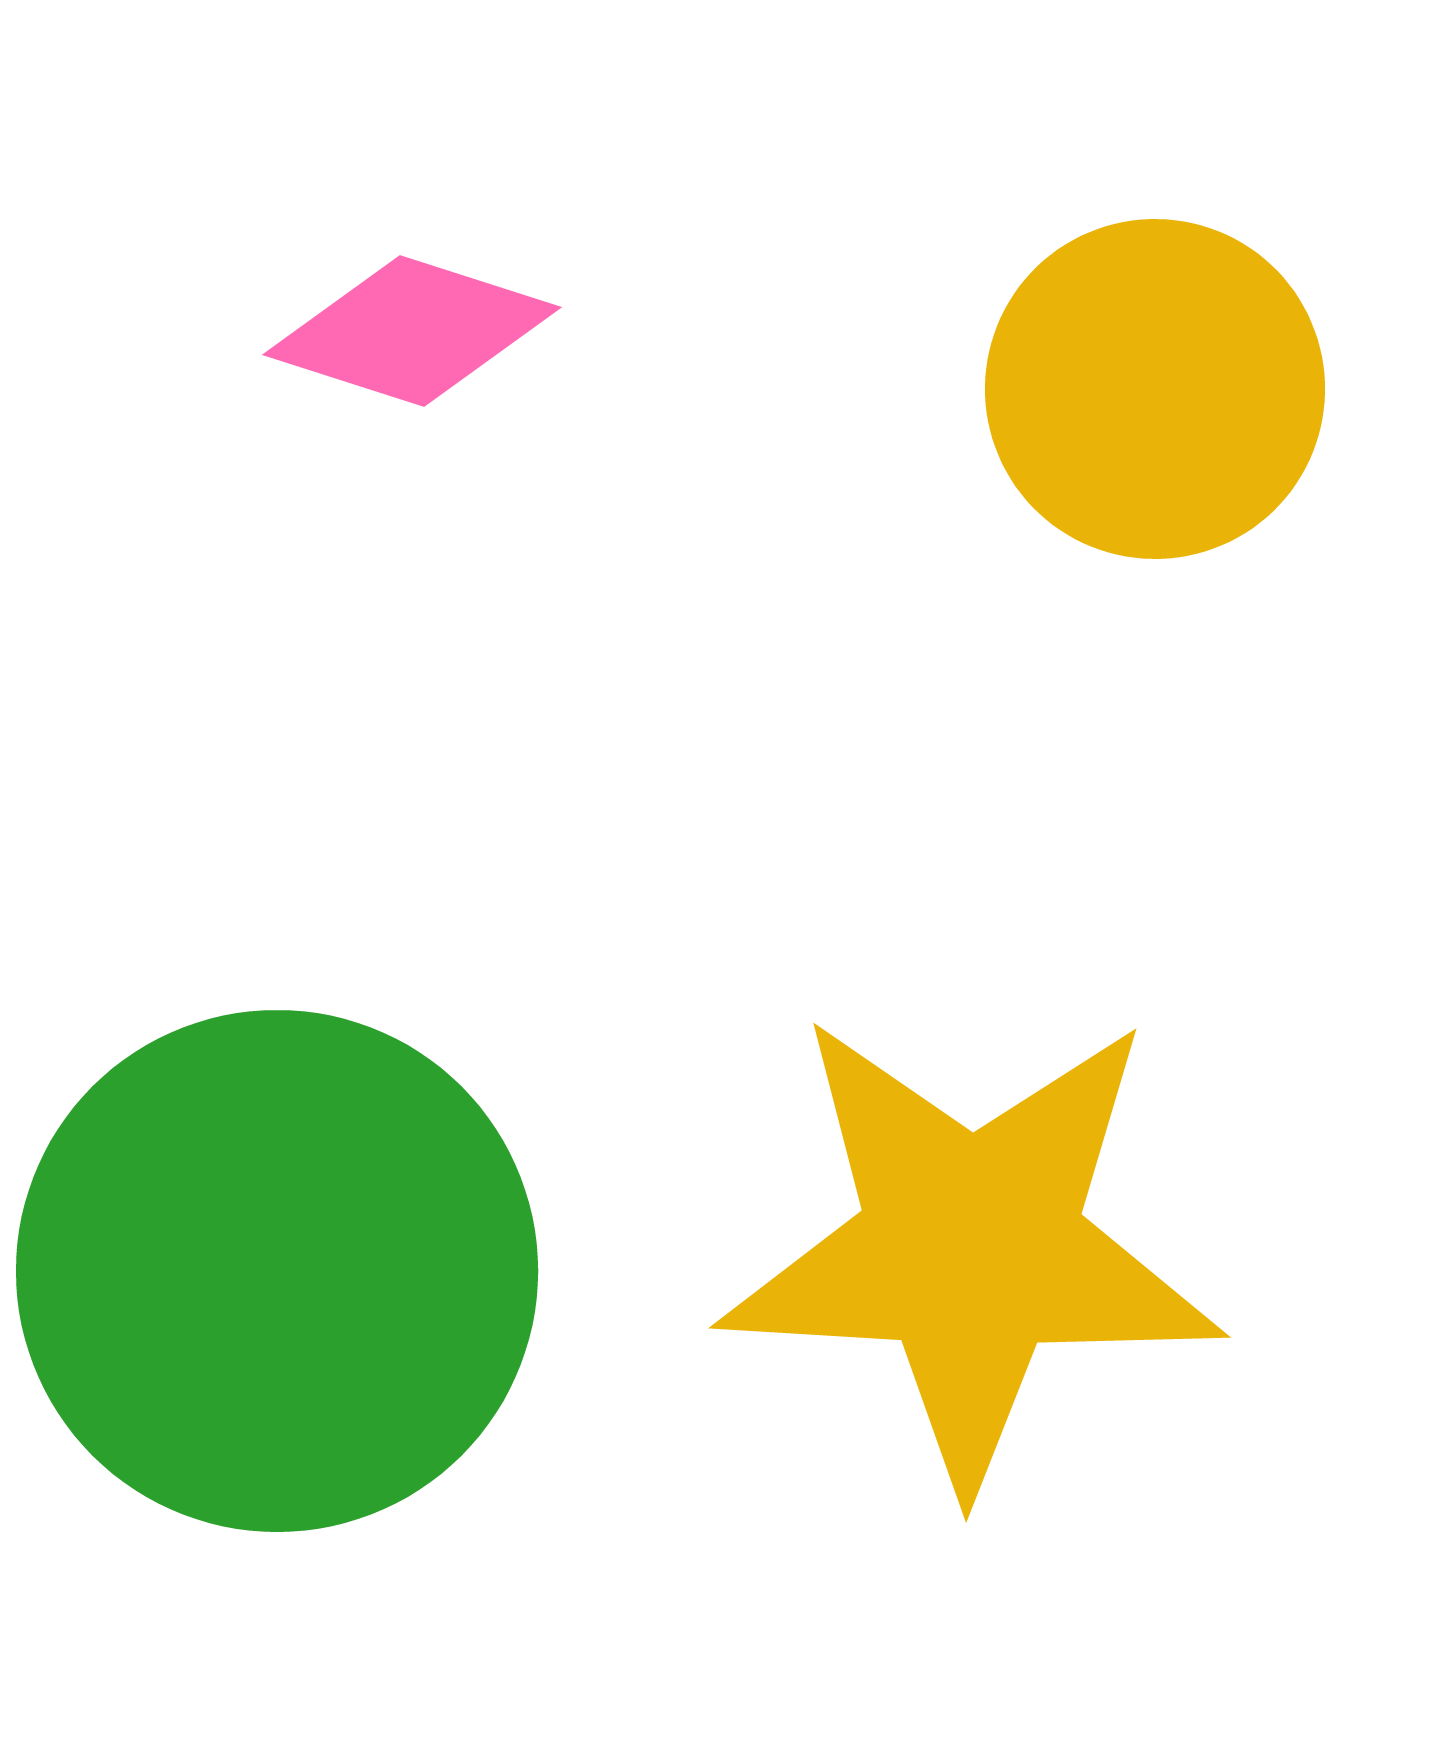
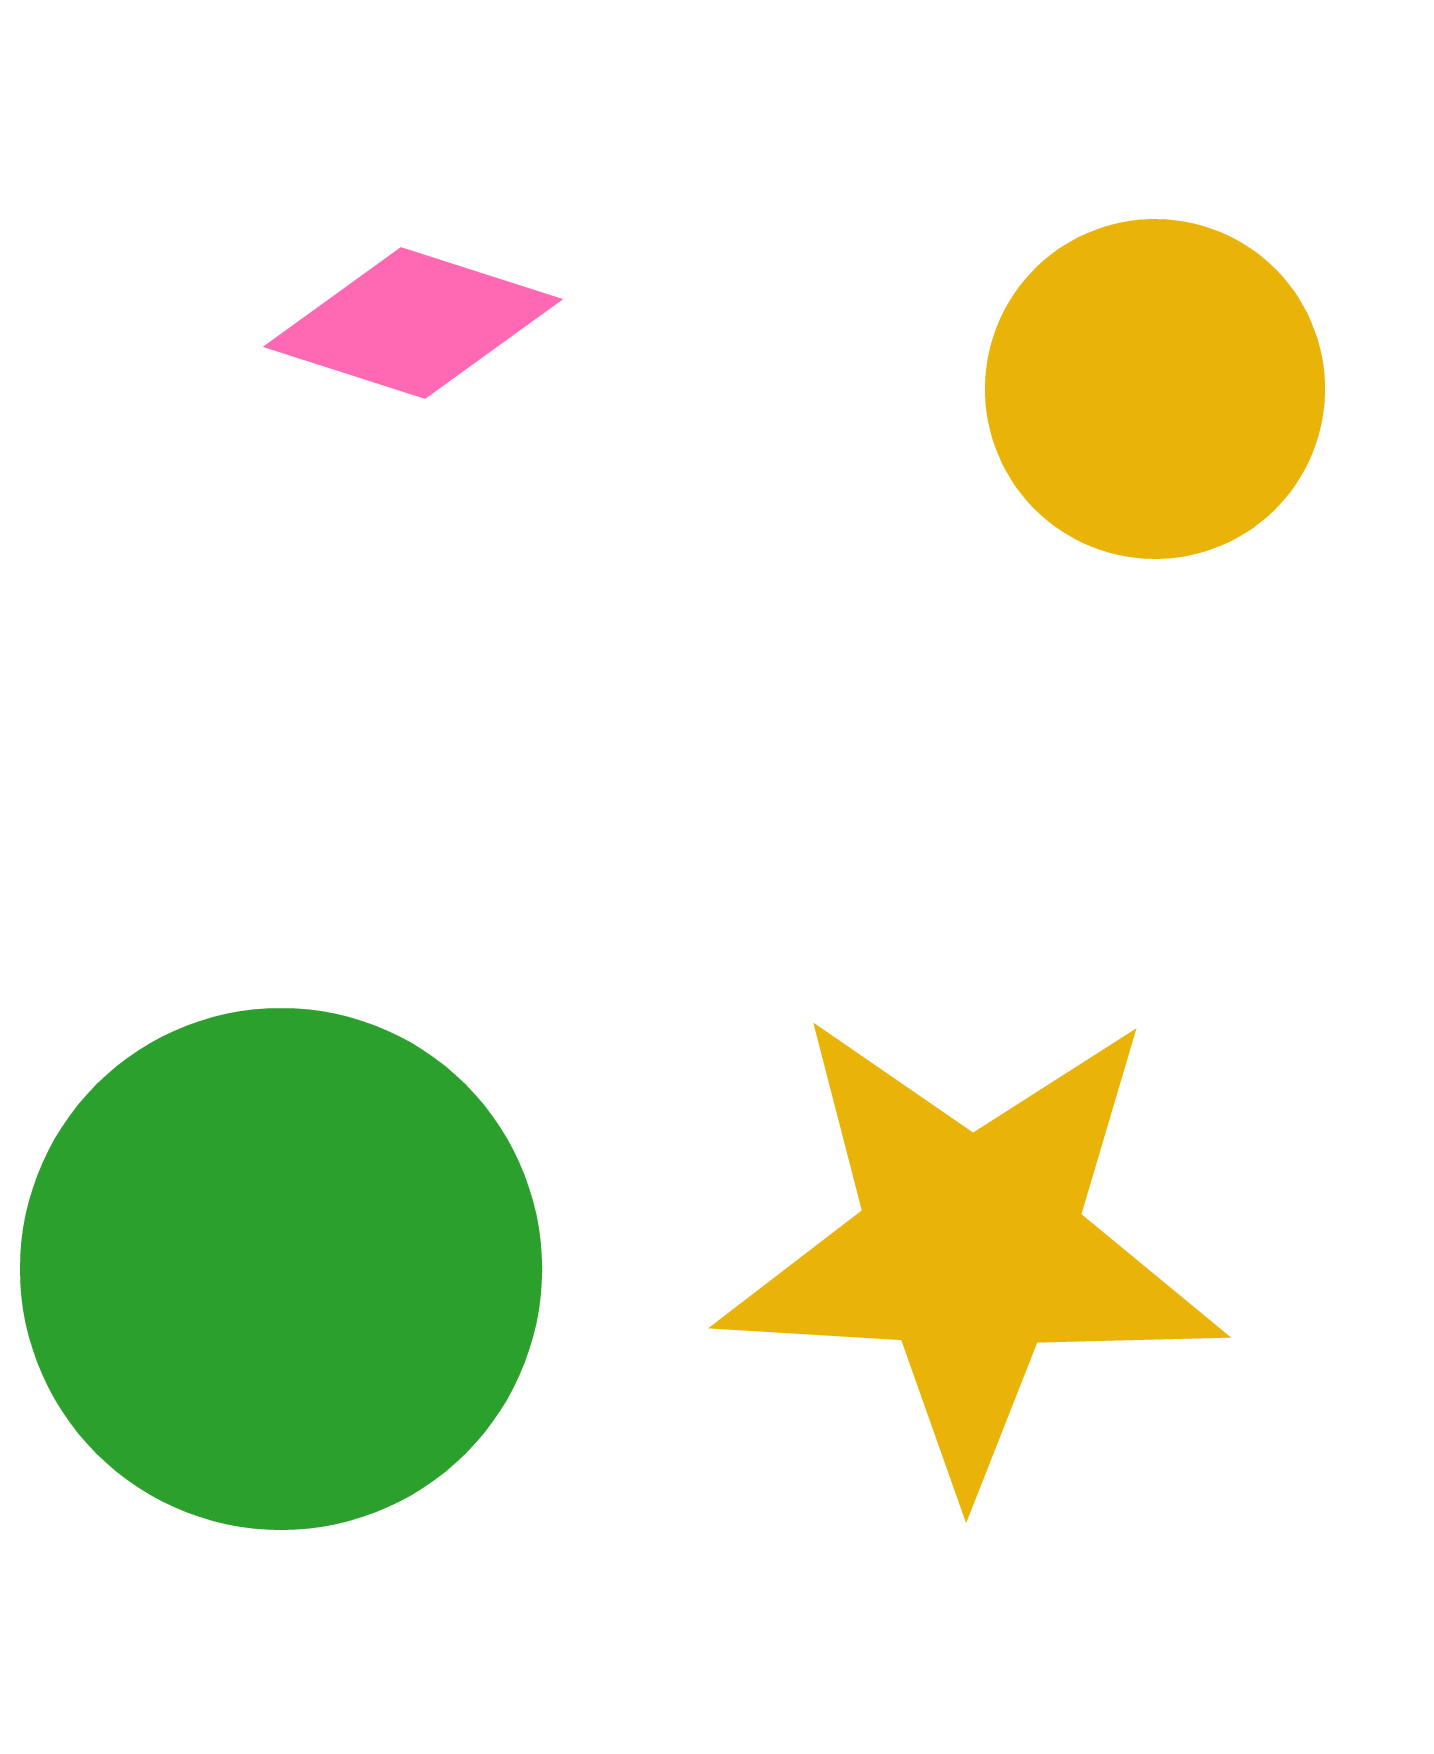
pink diamond: moved 1 px right, 8 px up
green circle: moved 4 px right, 2 px up
